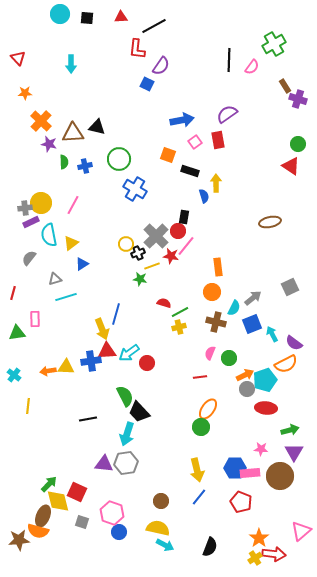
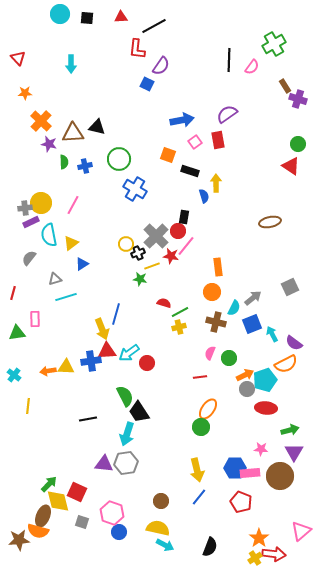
black trapezoid at (139, 412): rotated 10 degrees clockwise
